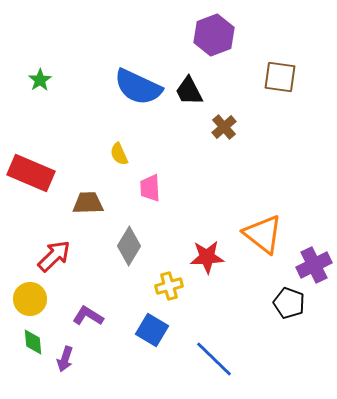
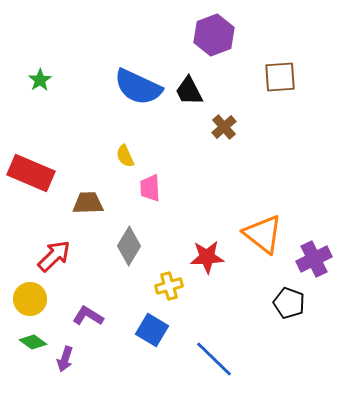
brown square: rotated 12 degrees counterclockwise
yellow semicircle: moved 6 px right, 2 px down
purple cross: moved 6 px up
green diamond: rotated 48 degrees counterclockwise
